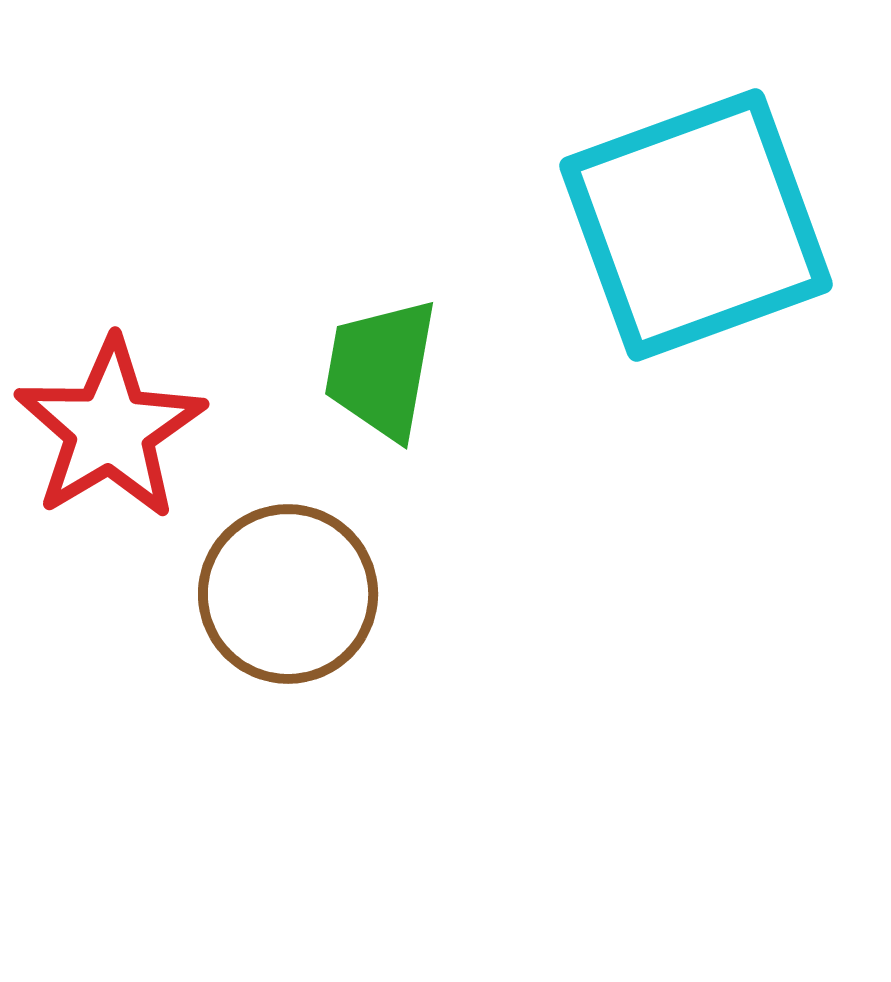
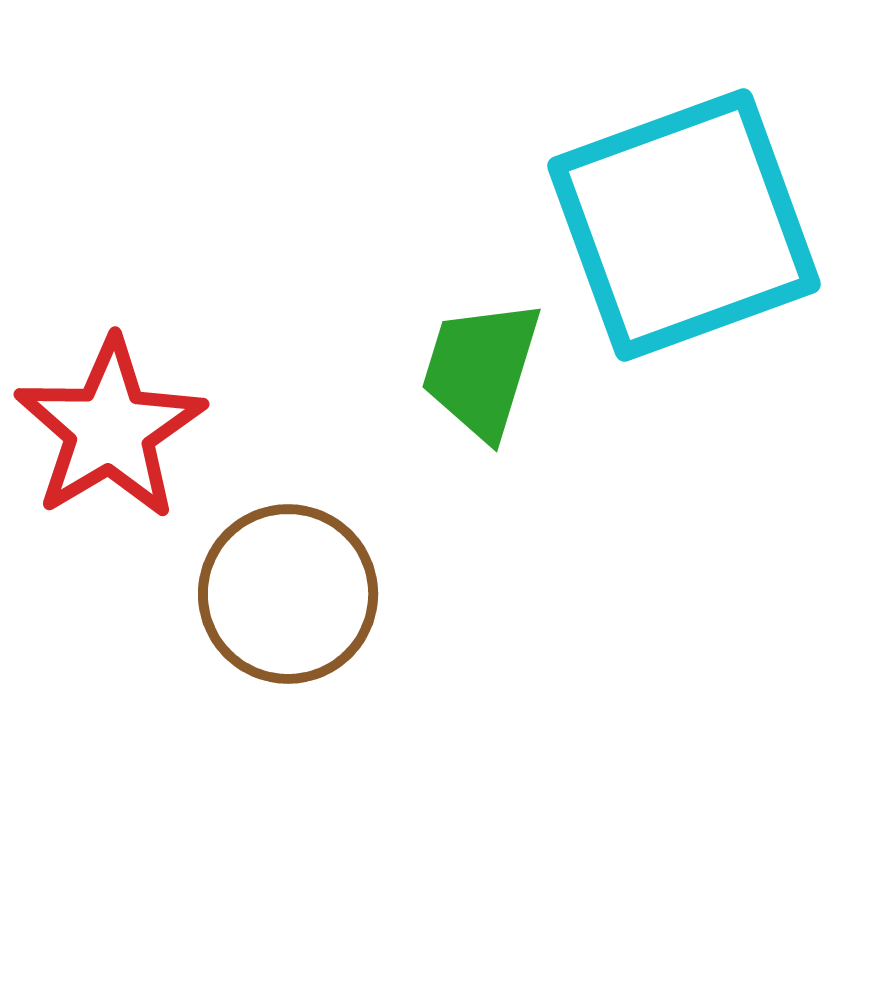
cyan square: moved 12 px left
green trapezoid: moved 100 px right; rotated 7 degrees clockwise
